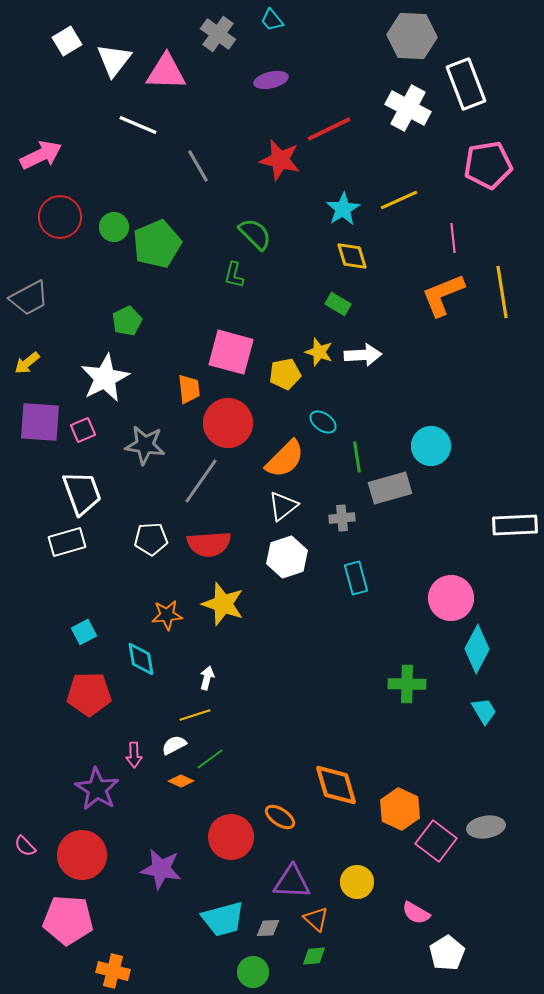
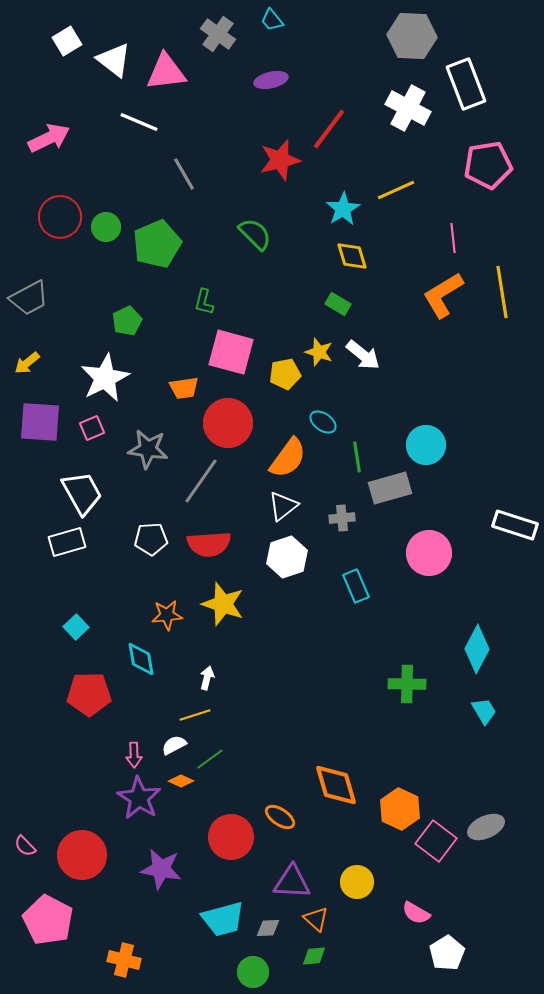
white triangle at (114, 60): rotated 30 degrees counterclockwise
pink triangle at (166, 72): rotated 9 degrees counterclockwise
white line at (138, 125): moved 1 px right, 3 px up
red line at (329, 129): rotated 27 degrees counterclockwise
pink arrow at (41, 155): moved 8 px right, 17 px up
red star at (280, 160): rotated 27 degrees counterclockwise
gray line at (198, 166): moved 14 px left, 8 px down
yellow line at (399, 200): moved 3 px left, 10 px up
green circle at (114, 227): moved 8 px left
green L-shape at (234, 275): moved 30 px left, 27 px down
orange L-shape at (443, 295): rotated 9 degrees counterclockwise
white arrow at (363, 355): rotated 42 degrees clockwise
orange trapezoid at (189, 389): moved 5 px left, 1 px up; rotated 88 degrees clockwise
pink square at (83, 430): moved 9 px right, 2 px up
gray star at (145, 445): moved 3 px right, 4 px down
cyan circle at (431, 446): moved 5 px left, 1 px up
orange semicircle at (285, 459): moved 3 px right, 1 px up; rotated 9 degrees counterclockwise
white trapezoid at (82, 493): rotated 9 degrees counterclockwise
white rectangle at (515, 525): rotated 21 degrees clockwise
cyan rectangle at (356, 578): moved 8 px down; rotated 8 degrees counterclockwise
pink circle at (451, 598): moved 22 px left, 45 px up
cyan square at (84, 632): moved 8 px left, 5 px up; rotated 15 degrees counterclockwise
purple star at (97, 789): moved 42 px right, 9 px down
gray ellipse at (486, 827): rotated 15 degrees counterclockwise
pink pentagon at (68, 920): moved 20 px left; rotated 24 degrees clockwise
orange cross at (113, 971): moved 11 px right, 11 px up
